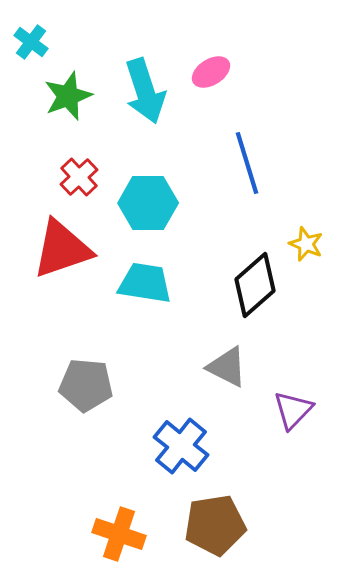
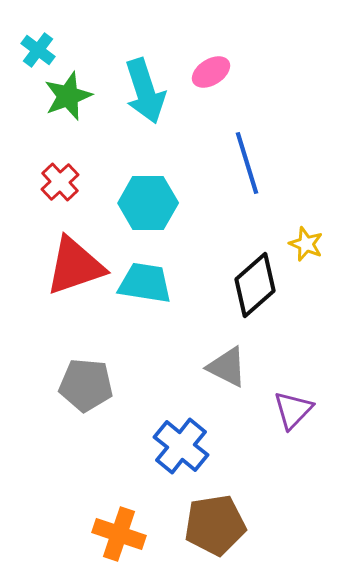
cyan cross: moved 7 px right, 8 px down
red cross: moved 19 px left, 5 px down
red triangle: moved 13 px right, 17 px down
